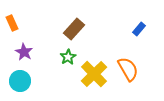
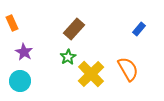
yellow cross: moved 3 px left
